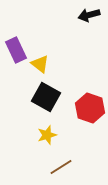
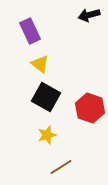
purple rectangle: moved 14 px right, 19 px up
